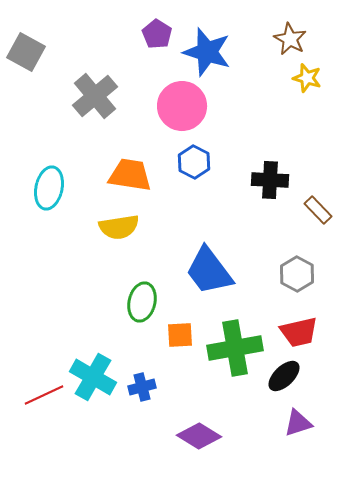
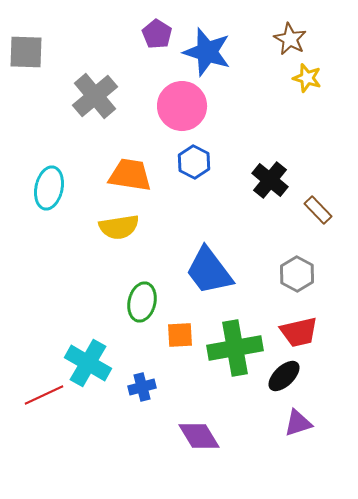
gray square: rotated 27 degrees counterclockwise
black cross: rotated 36 degrees clockwise
cyan cross: moved 5 px left, 14 px up
purple diamond: rotated 27 degrees clockwise
